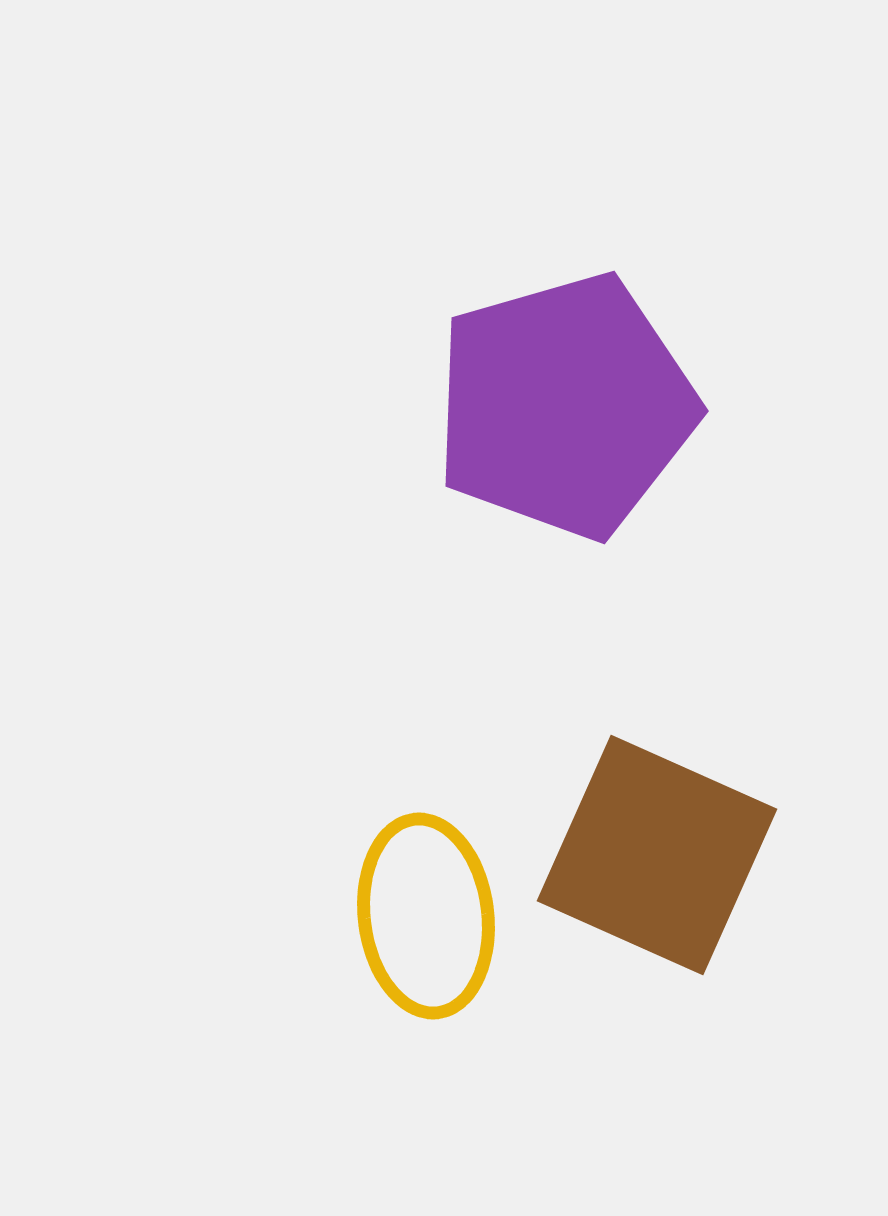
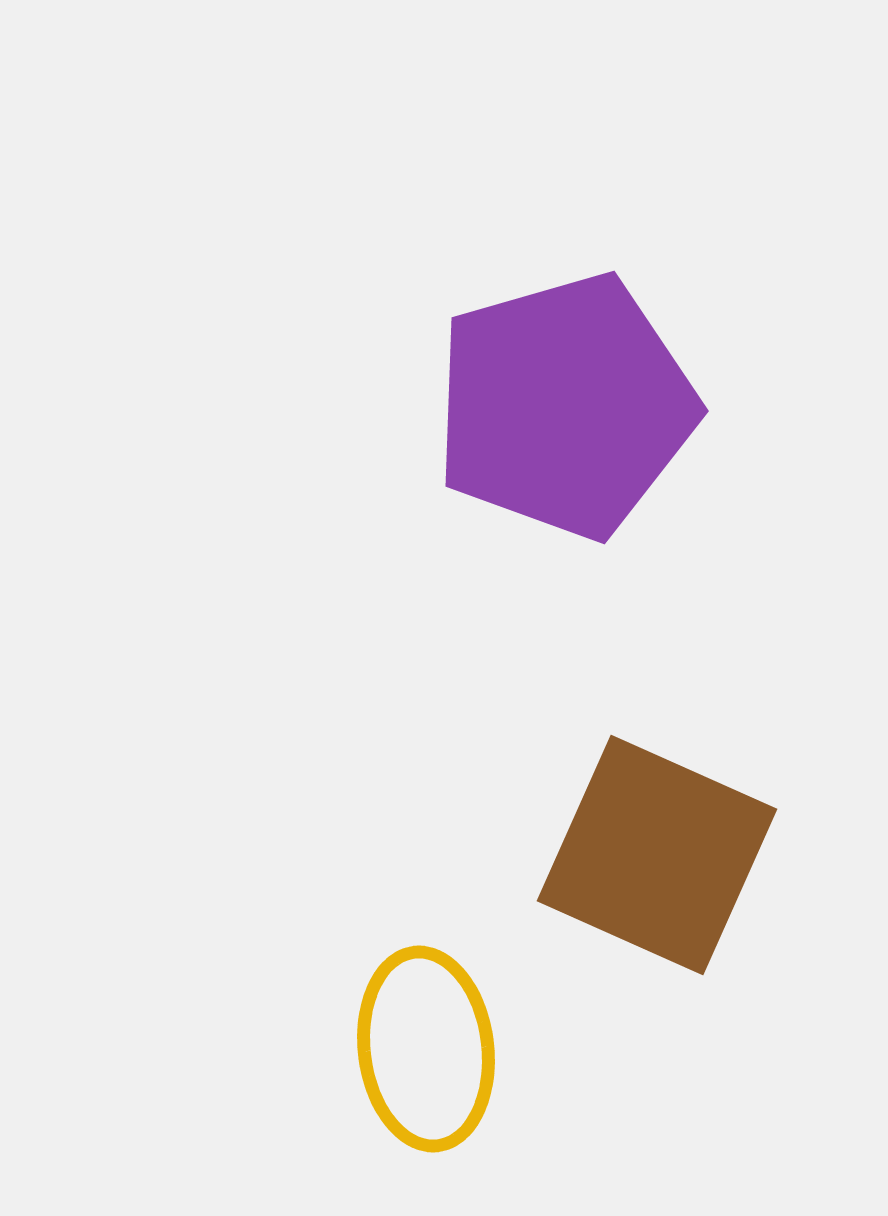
yellow ellipse: moved 133 px down
